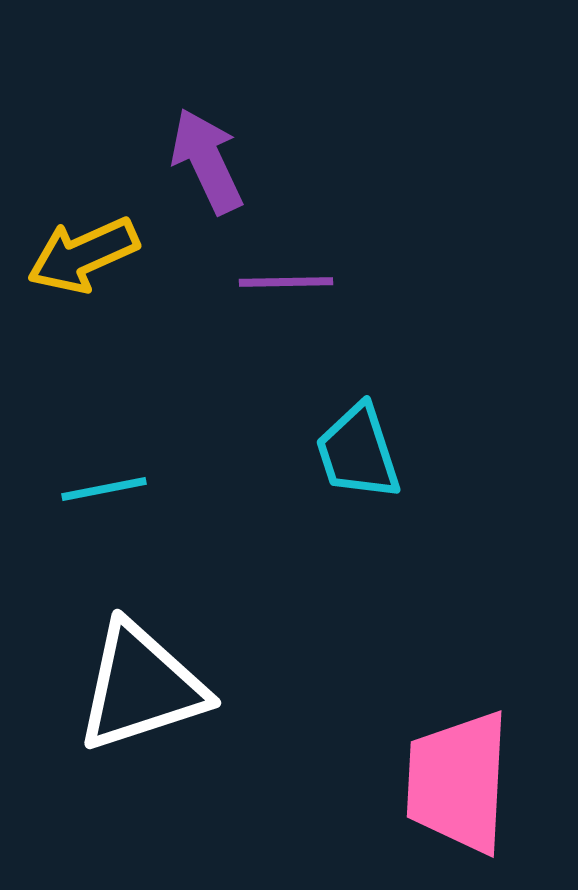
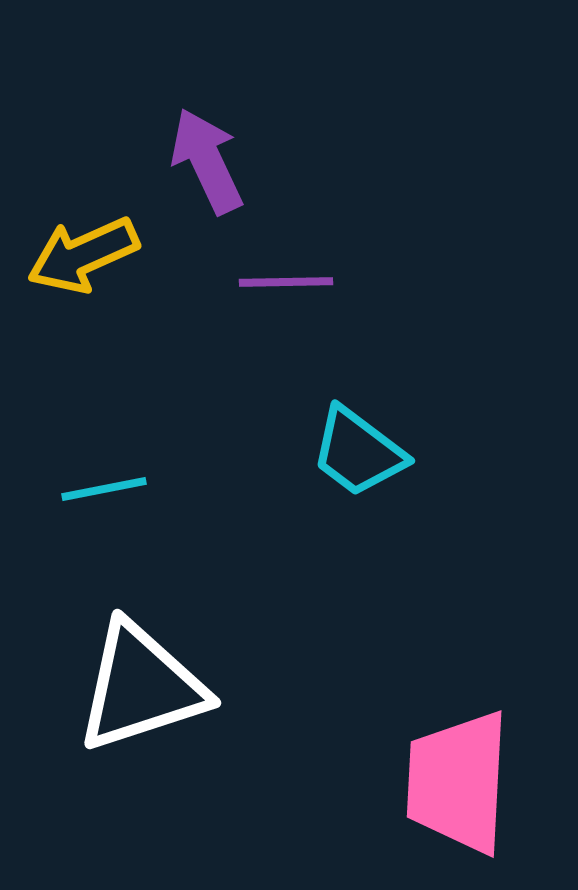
cyan trapezoid: rotated 35 degrees counterclockwise
